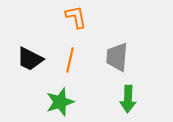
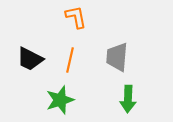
green star: moved 2 px up
